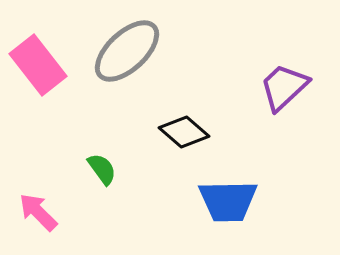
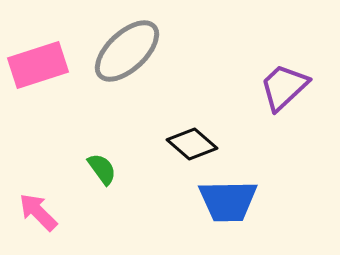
pink rectangle: rotated 70 degrees counterclockwise
black diamond: moved 8 px right, 12 px down
